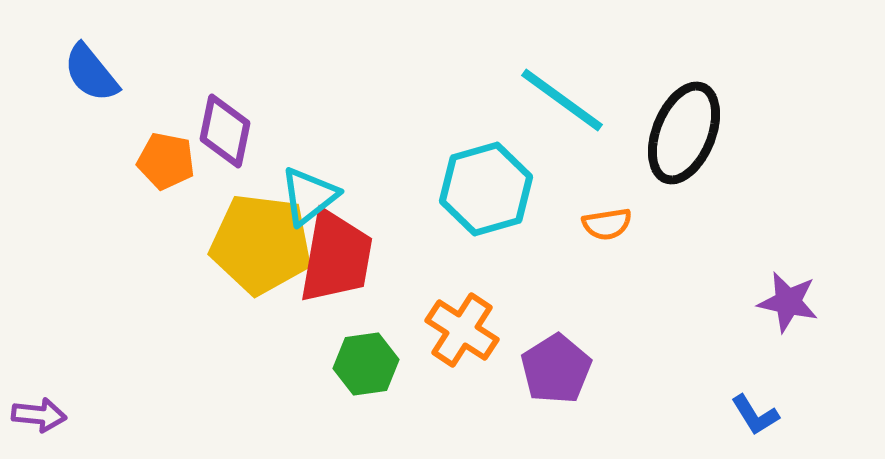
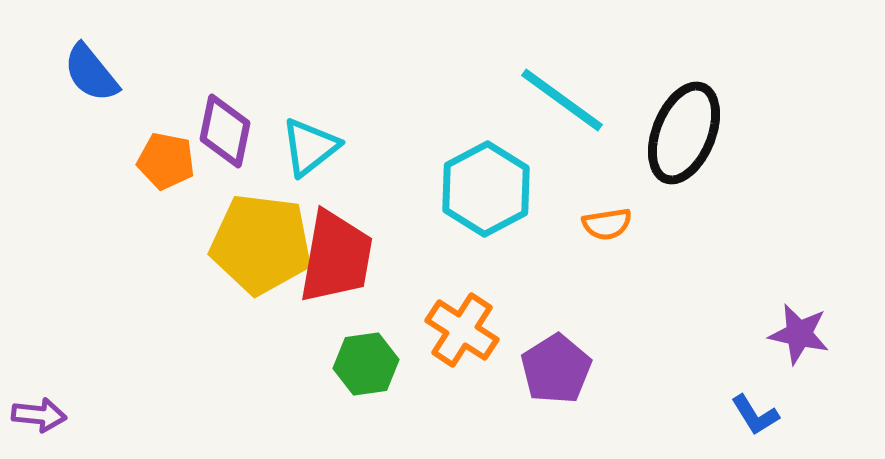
cyan hexagon: rotated 12 degrees counterclockwise
cyan triangle: moved 1 px right, 49 px up
purple star: moved 11 px right, 32 px down
